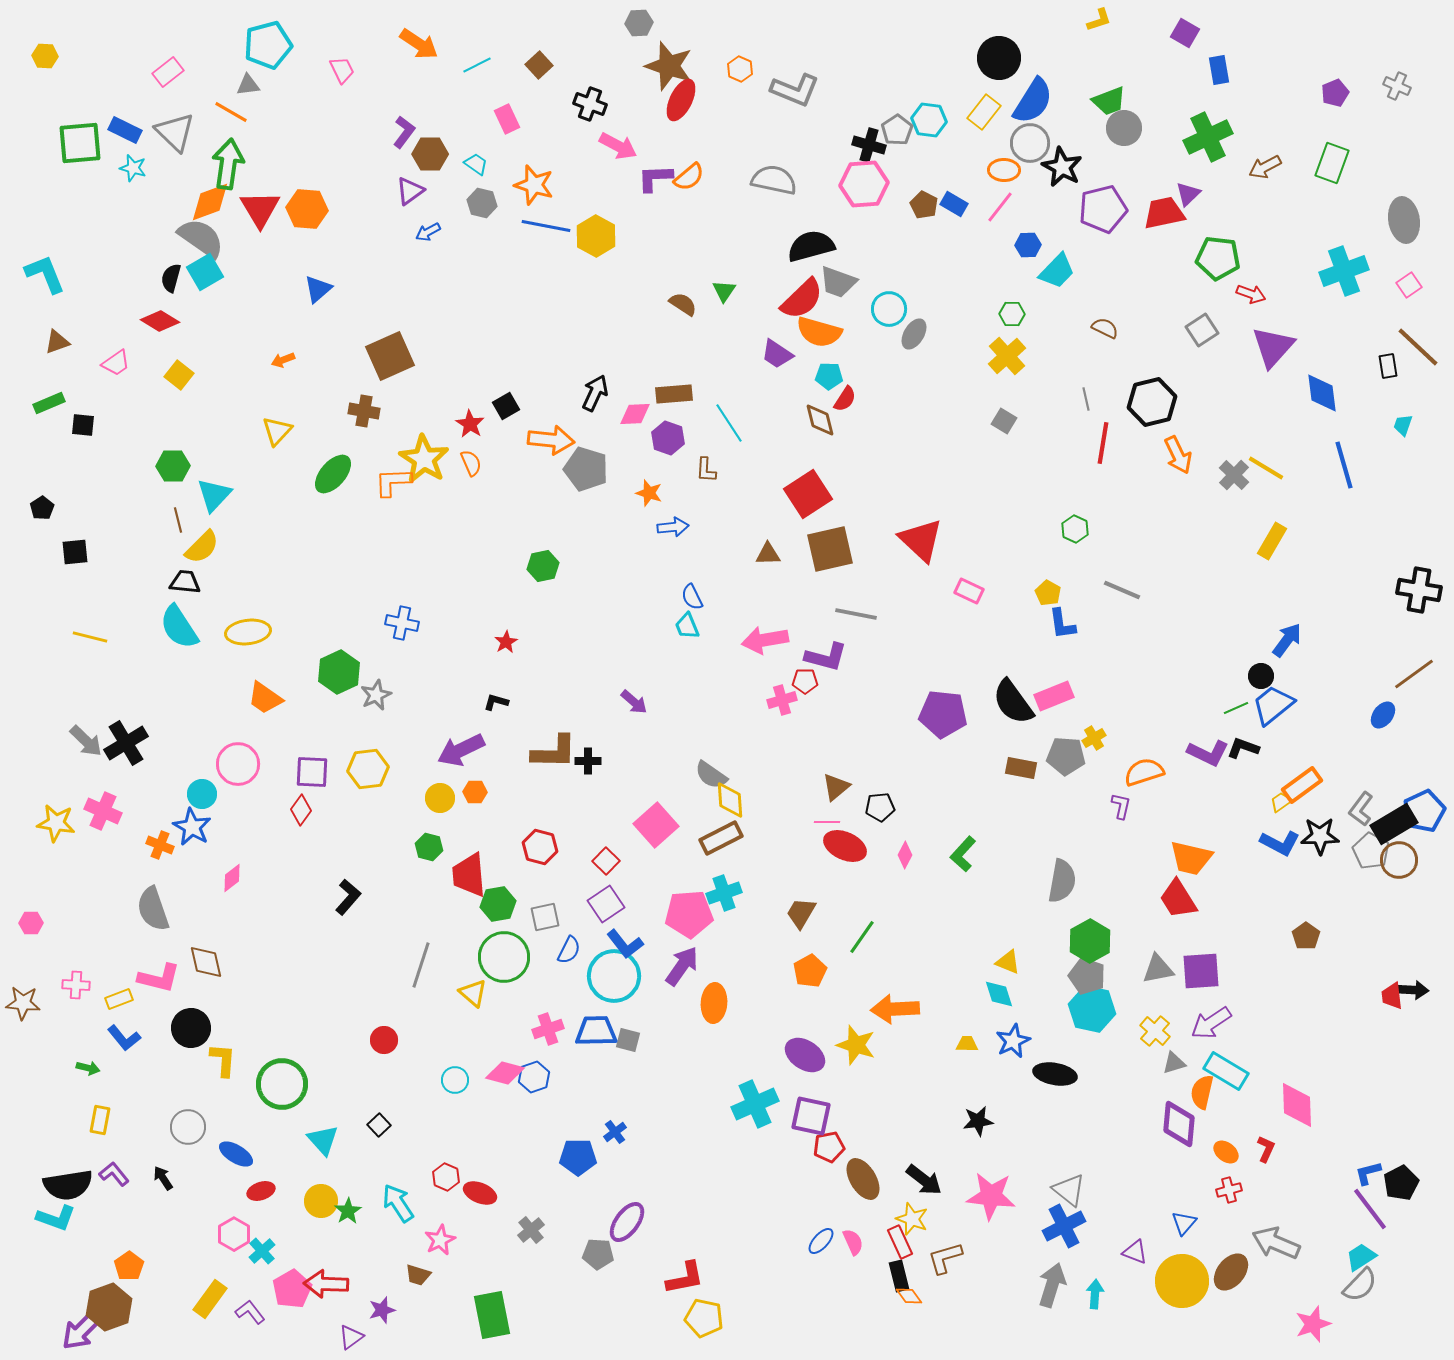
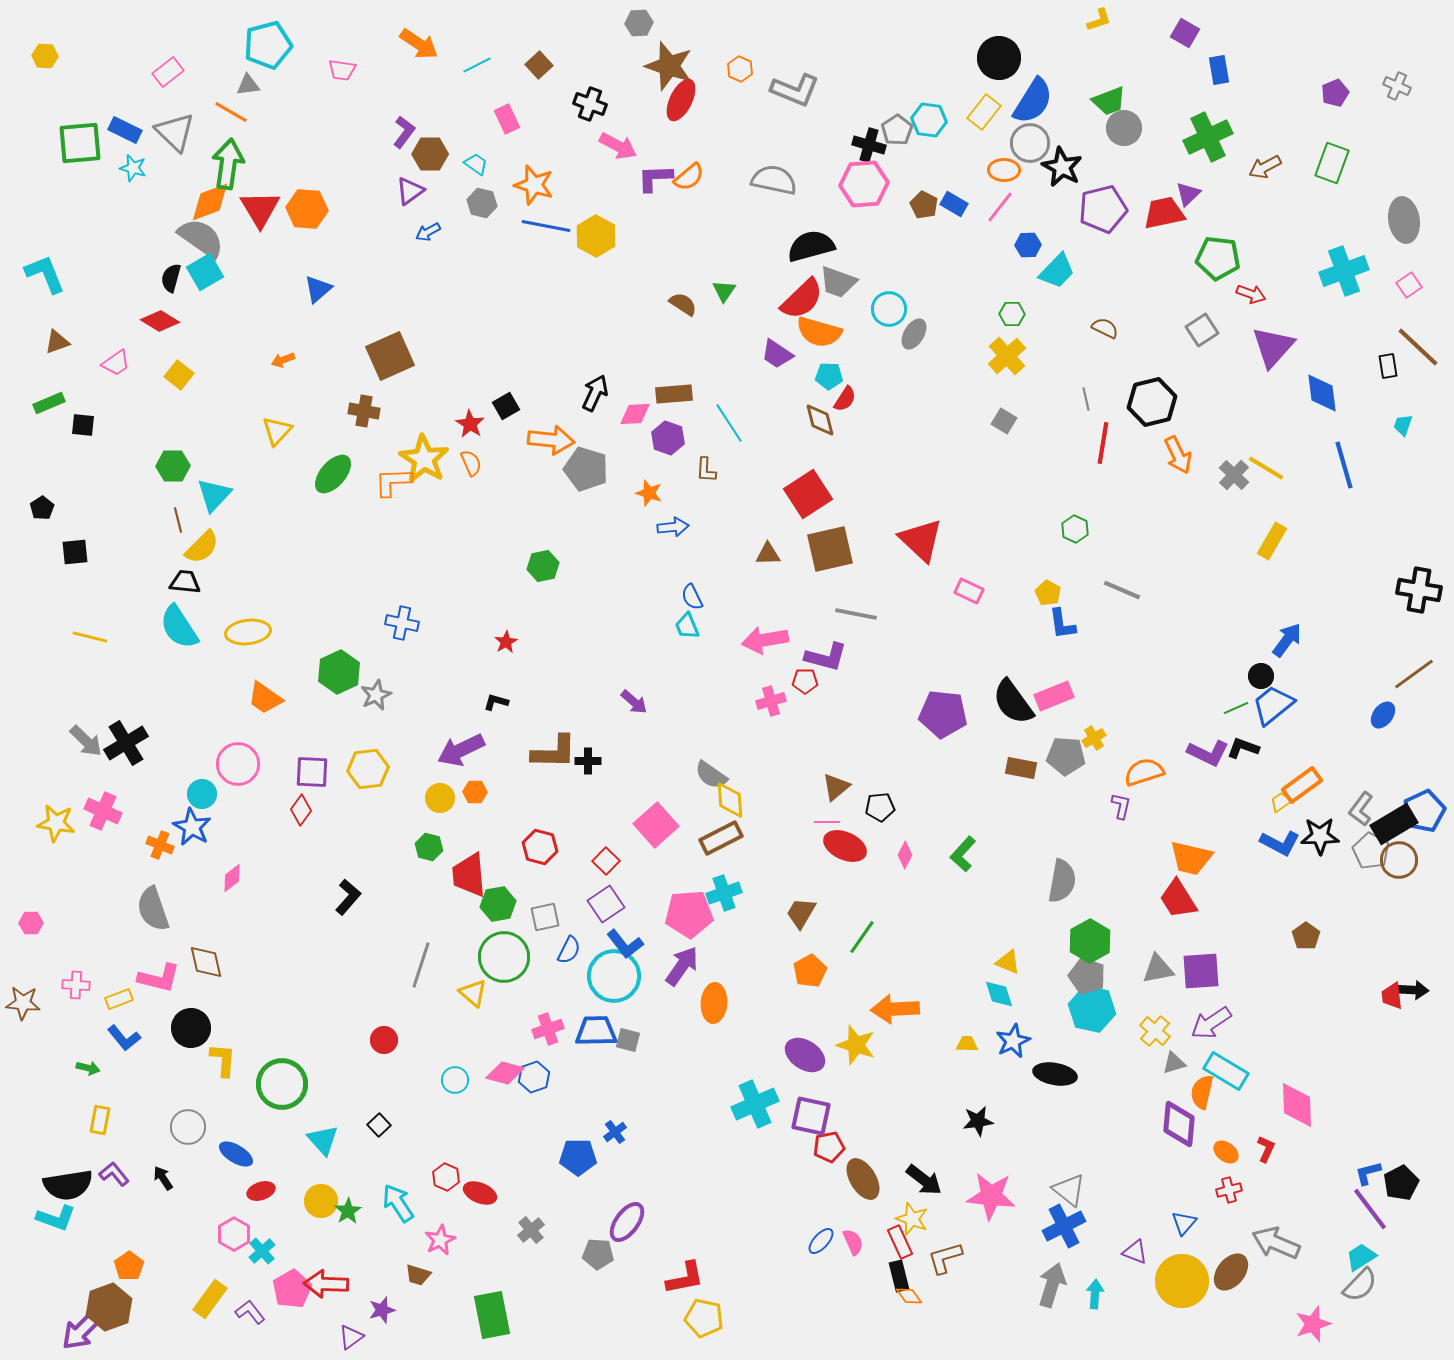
pink trapezoid at (342, 70): rotated 124 degrees clockwise
pink cross at (782, 700): moved 11 px left, 1 px down
